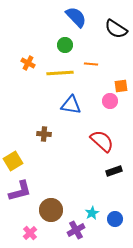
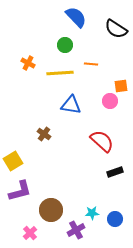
brown cross: rotated 32 degrees clockwise
black rectangle: moved 1 px right, 1 px down
cyan star: rotated 24 degrees clockwise
